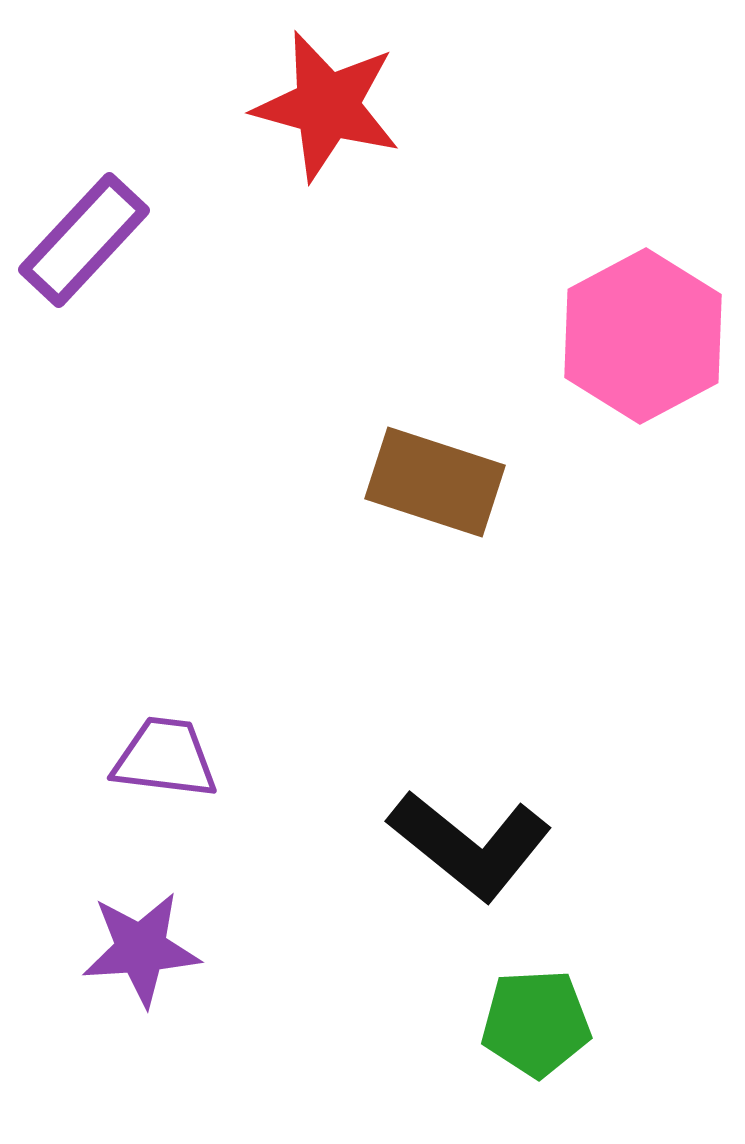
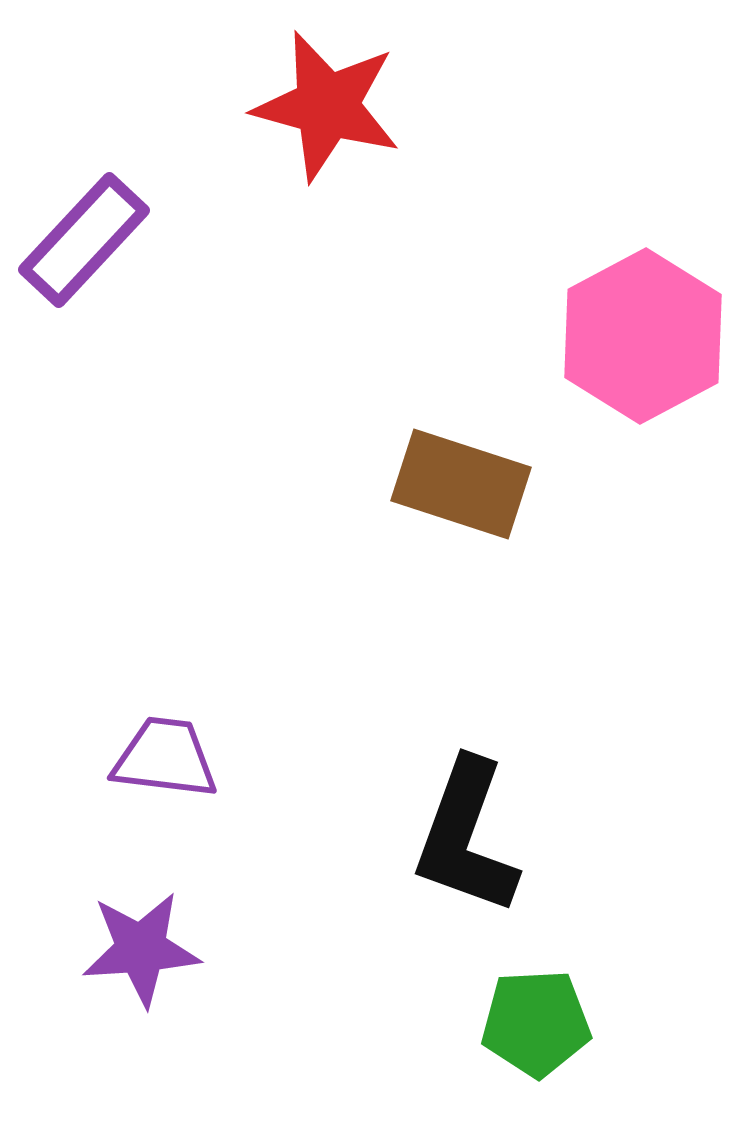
brown rectangle: moved 26 px right, 2 px down
black L-shape: moved 4 px left, 8 px up; rotated 71 degrees clockwise
